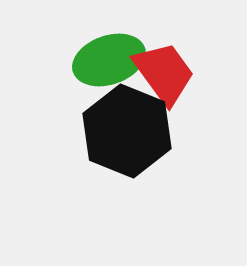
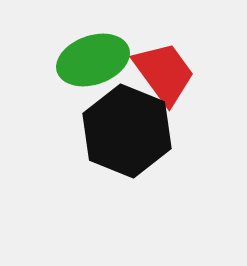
green ellipse: moved 16 px left
